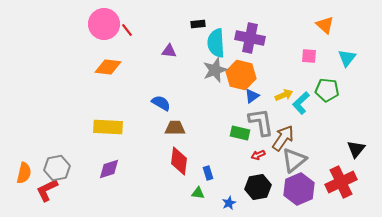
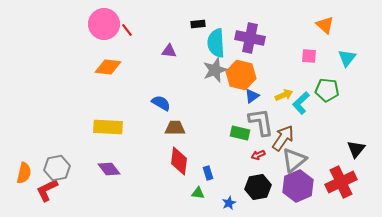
purple diamond: rotated 70 degrees clockwise
purple hexagon: moved 1 px left, 3 px up
